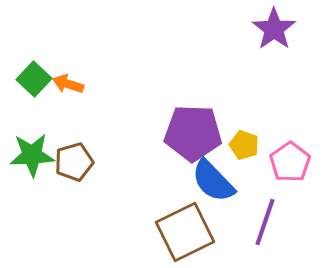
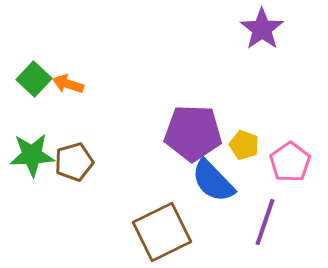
purple star: moved 12 px left
brown square: moved 23 px left
